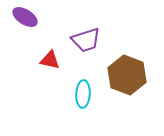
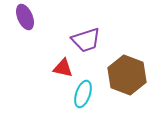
purple ellipse: rotated 35 degrees clockwise
red triangle: moved 13 px right, 8 px down
cyan ellipse: rotated 16 degrees clockwise
